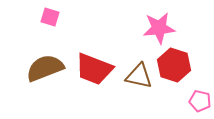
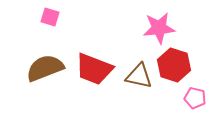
pink pentagon: moved 5 px left, 3 px up
